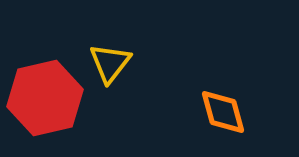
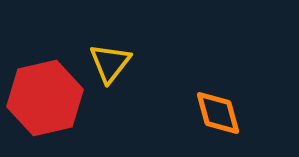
orange diamond: moved 5 px left, 1 px down
